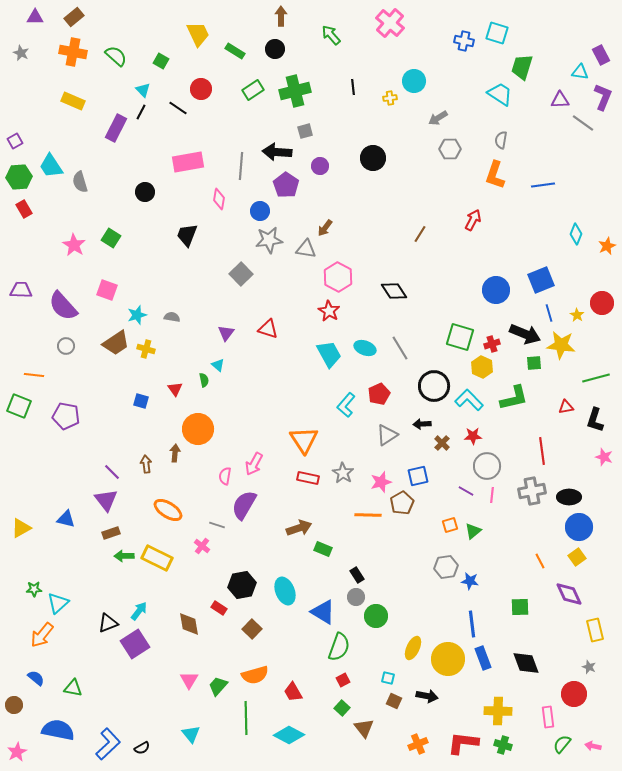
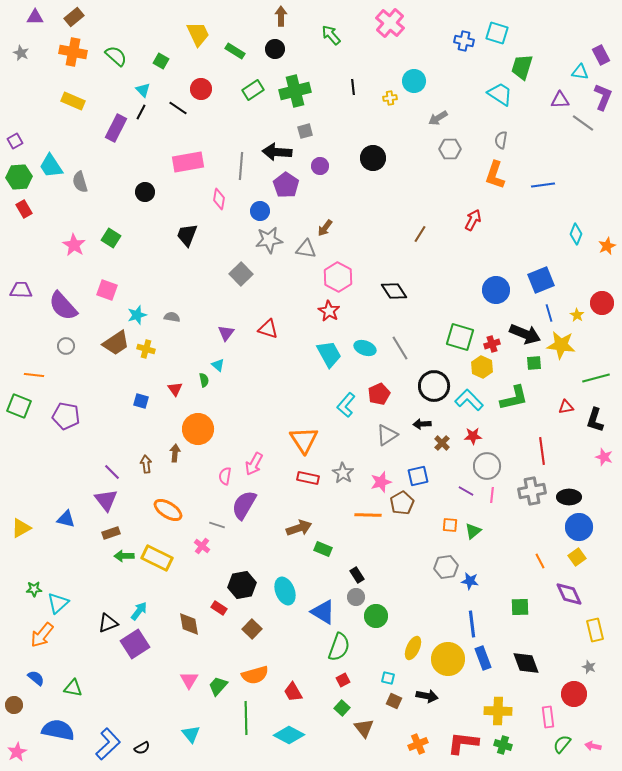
orange square at (450, 525): rotated 21 degrees clockwise
